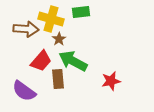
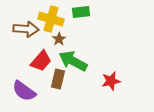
brown rectangle: rotated 18 degrees clockwise
